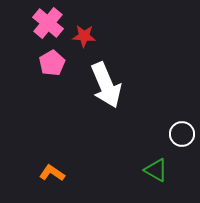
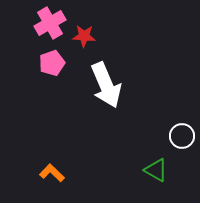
pink cross: moved 2 px right; rotated 20 degrees clockwise
pink pentagon: rotated 10 degrees clockwise
white circle: moved 2 px down
orange L-shape: rotated 10 degrees clockwise
